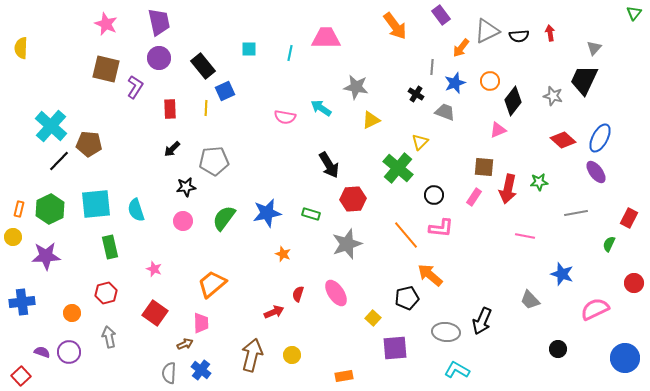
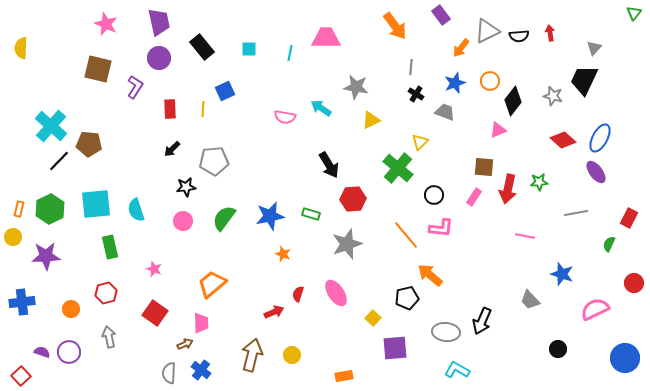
black rectangle at (203, 66): moved 1 px left, 19 px up
gray line at (432, 67): moved 21 px left
brown square at (106, 69): moved 8 px left
yellow line at (206, 108): moved 3 px left, 1 px down
blue star at (267, 213): moved 3 px right, 3 px down
orange circle at (72, 313): moved 1 px left, 4 px up
